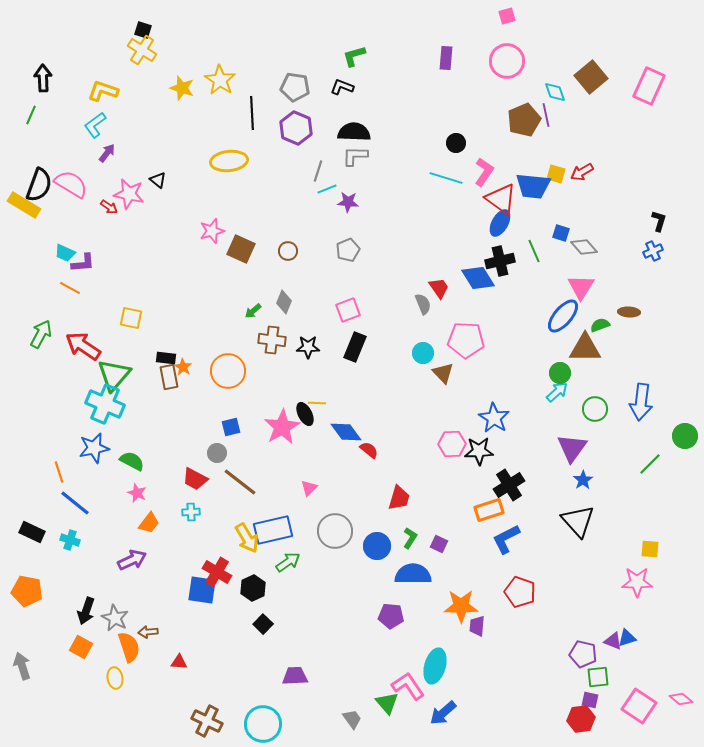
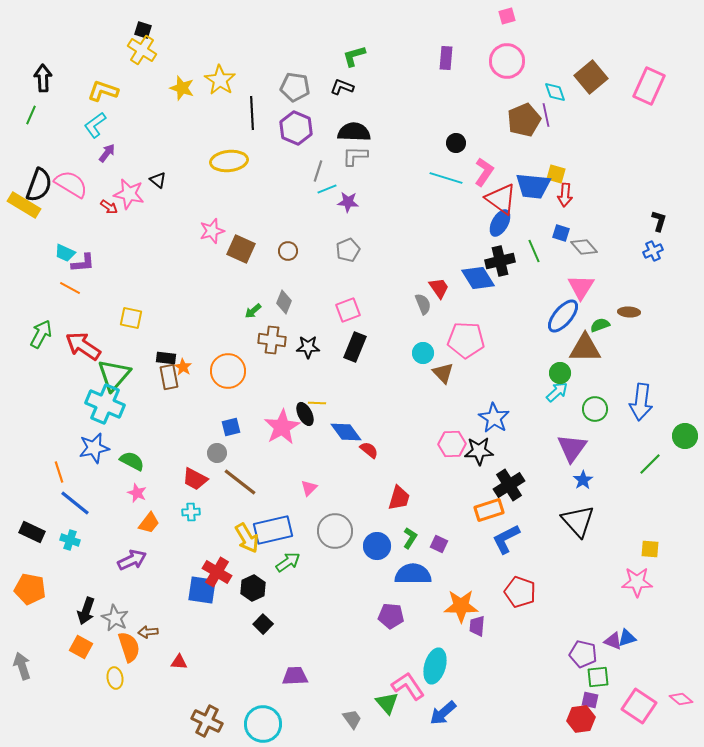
red arrow at (582, 172): moved 17 px left, 23 px down; rotated 55 degrees counterclockwise
orange pentagon at (27, 591): moved 3 px right, 2 px up
